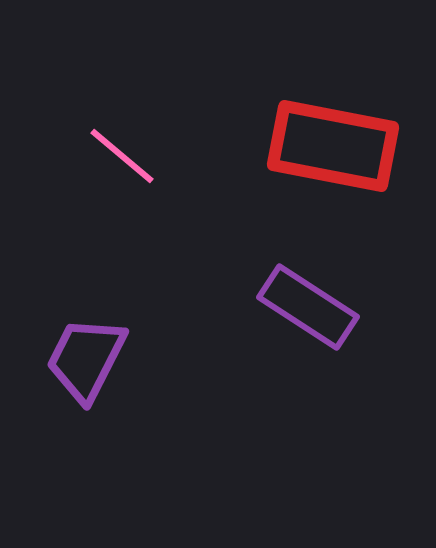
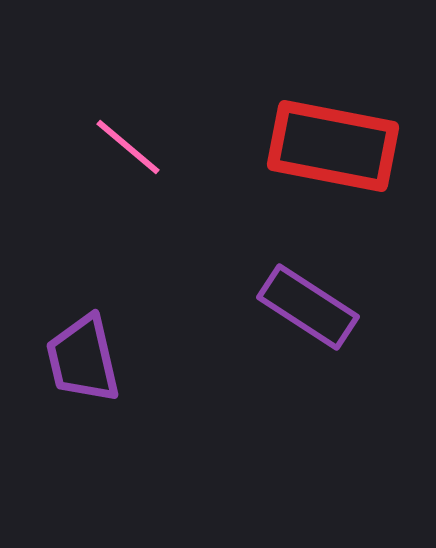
pink line: moved 6 px right, 9 px up
purple trapezoid: moved 3 px left; rotated 40 degrees counterclockwise
